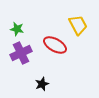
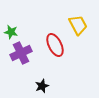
green star: moved 6 px left, 3 px down
red ellipse: rotated 35 degrees clockwise
black star: moved 2 px down
